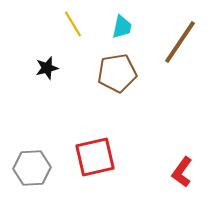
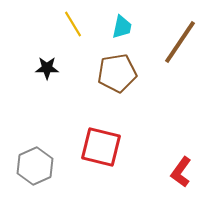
black star: rotated 15 degrees clockwise
red square: moved 6 px right, 10 px up; rotated 27 degrees clockwise
gray hexagon: moved 3 px right, 2 px up; rotated 21 degrees counterclockwise
red L-shape: moved 1 px left
